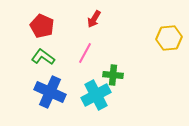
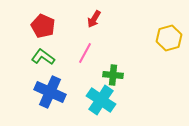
red pentagon: moved 1 px right
yellow hexagon: rotated 10 degrees counterclockwise
cyan cross: moved 5 px right, 5 px down; rotated 28 degrees counterclockwise
